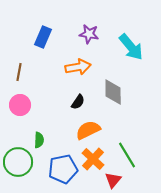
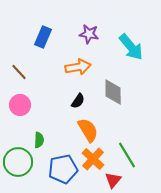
brown line: rotated 54 degrees counterclockwise
black semicircle: moved 1 px up
orange semicircle: rotated 85 degrees clockwise
